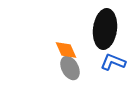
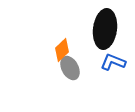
orange diamond: moved 4 px left; rotated 70 degrees clockwise
